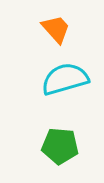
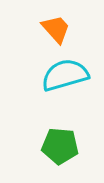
cyan semicircle: moved 4 px up
